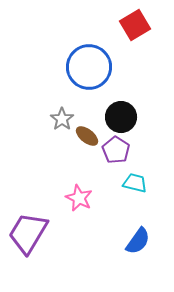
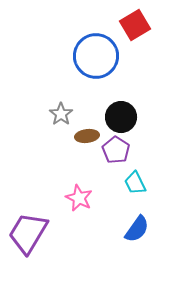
blue circle: moved 7 px right, 11 px up
gray star: moved 1 px left, 5 px up
brown ellipse: rotated 45 degrees counterclockwise
cyan trapezoid: rotated 130 degrees counterclockwise
blue semicircle: moved 1 px left, 12 px up
